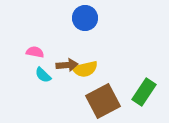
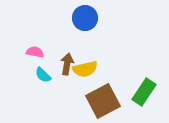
brown arrow: moved 1 px up; rotated 75 degrees counterclockwise
